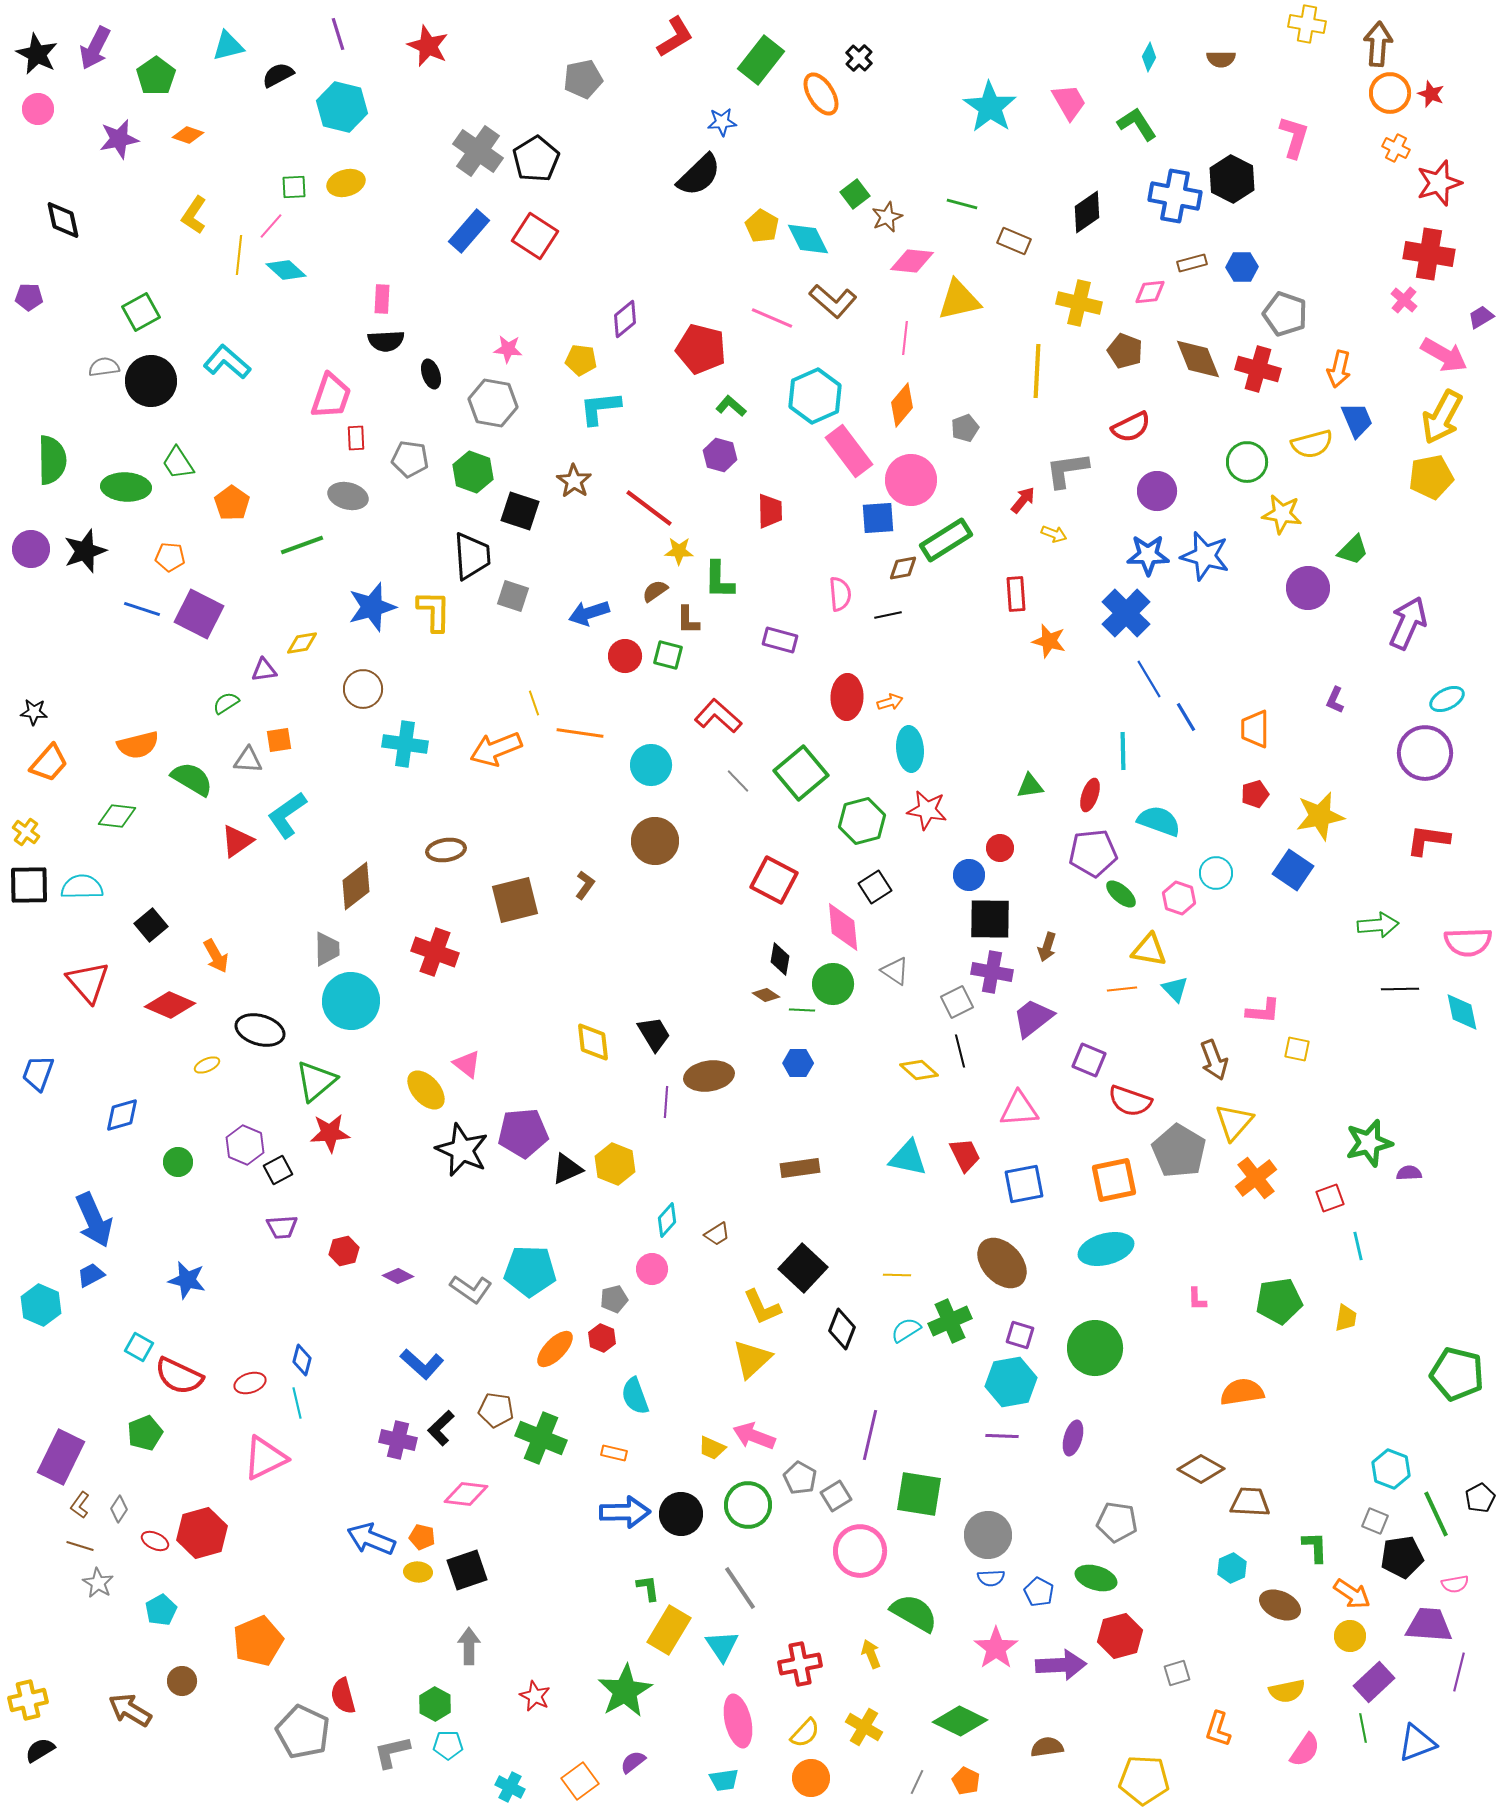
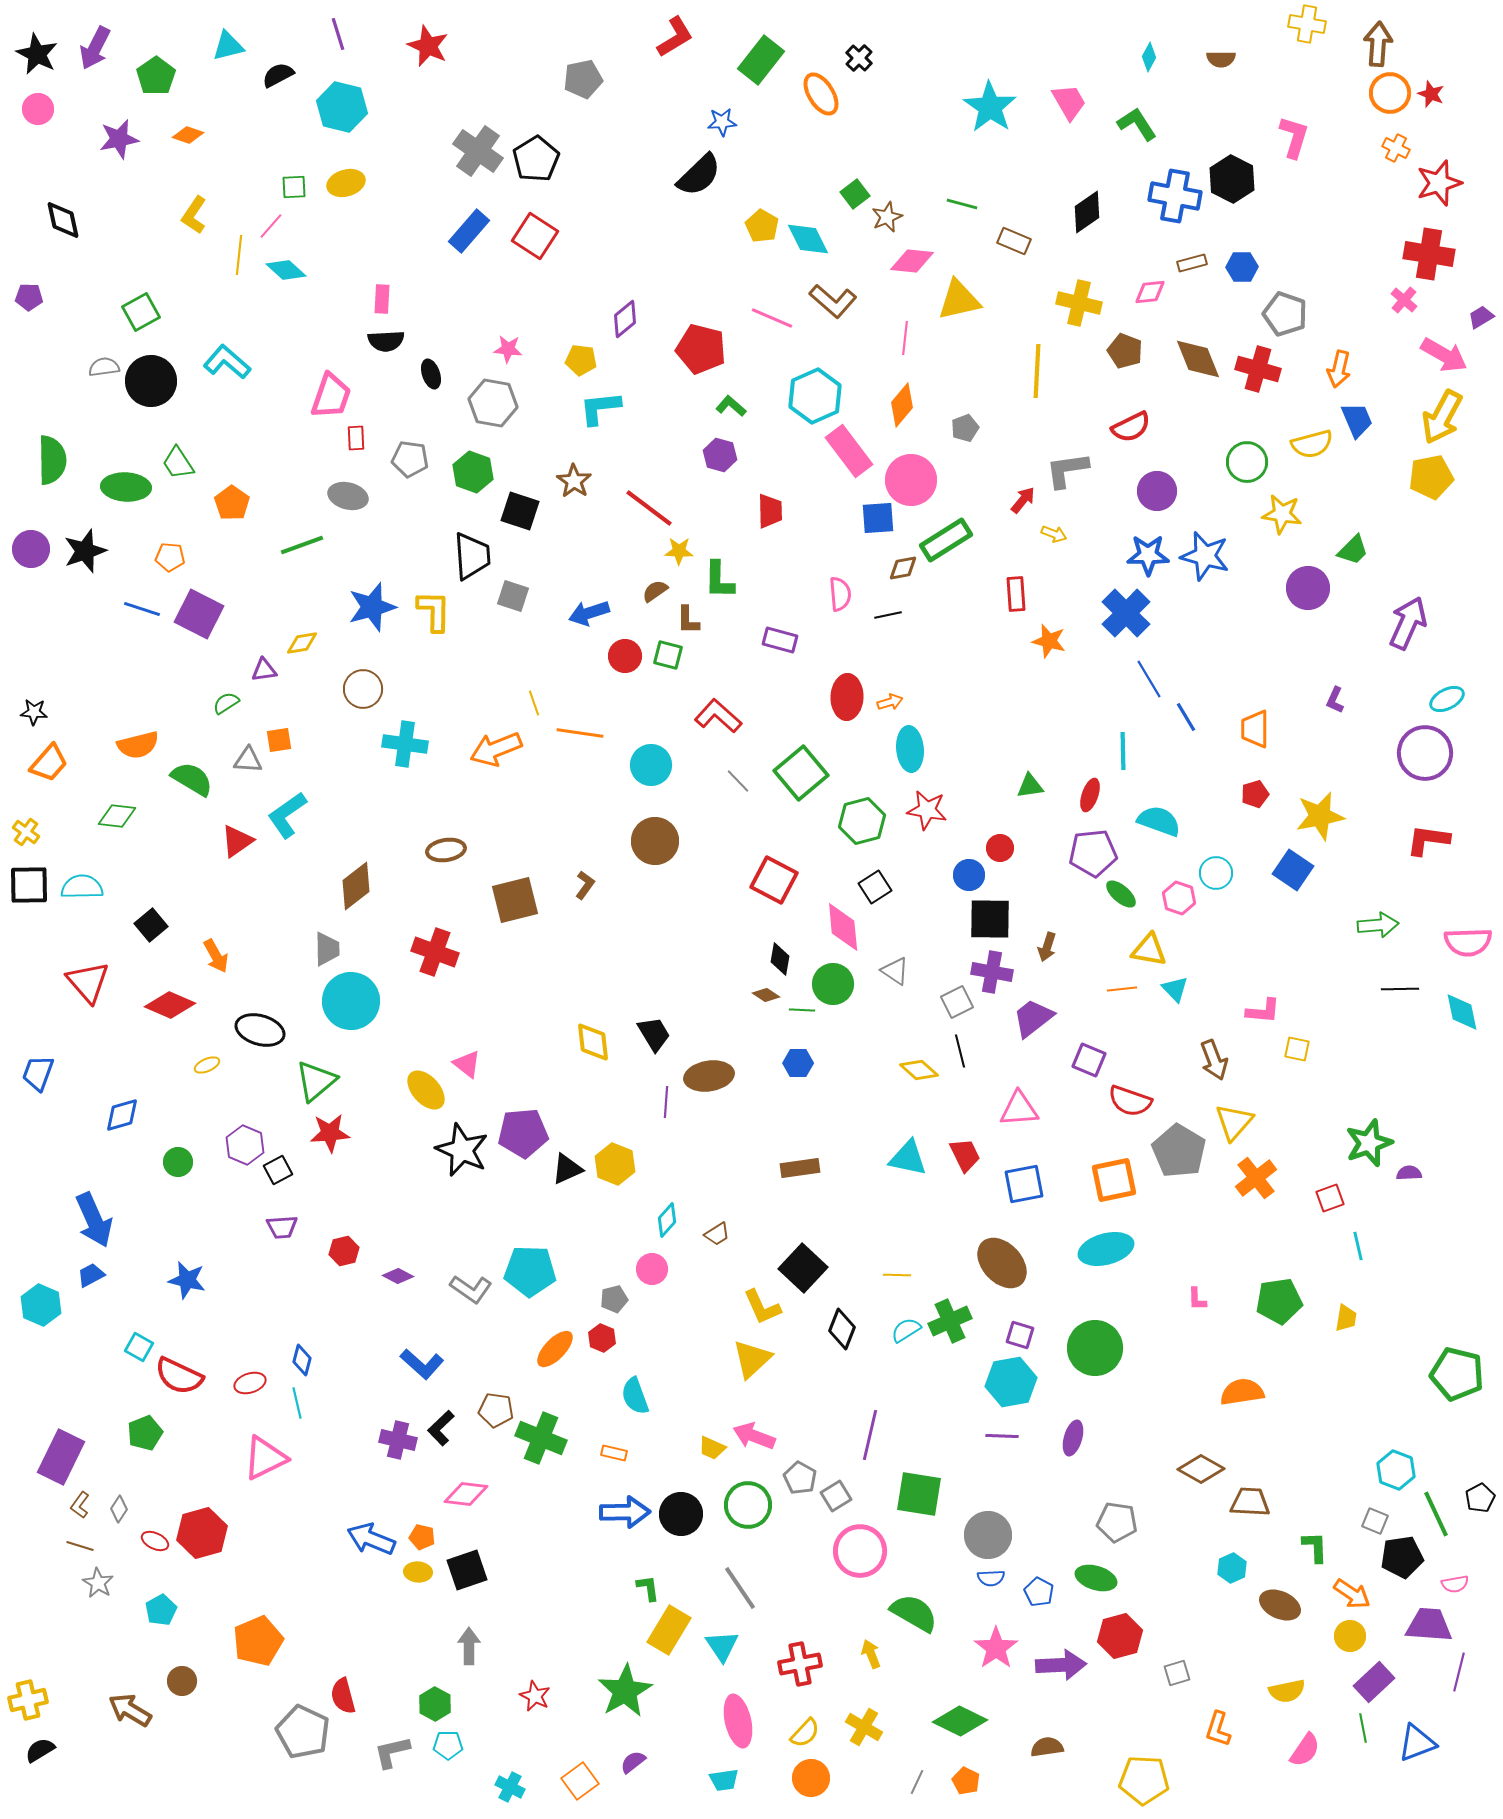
green star at (1369, 1143): rotated 6 degrees counterclockwise
cyan hexagon at (1391, 1469): moved 5 px right, 1 px down
